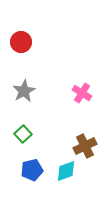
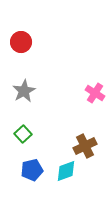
pink cross: moved 13 px right
